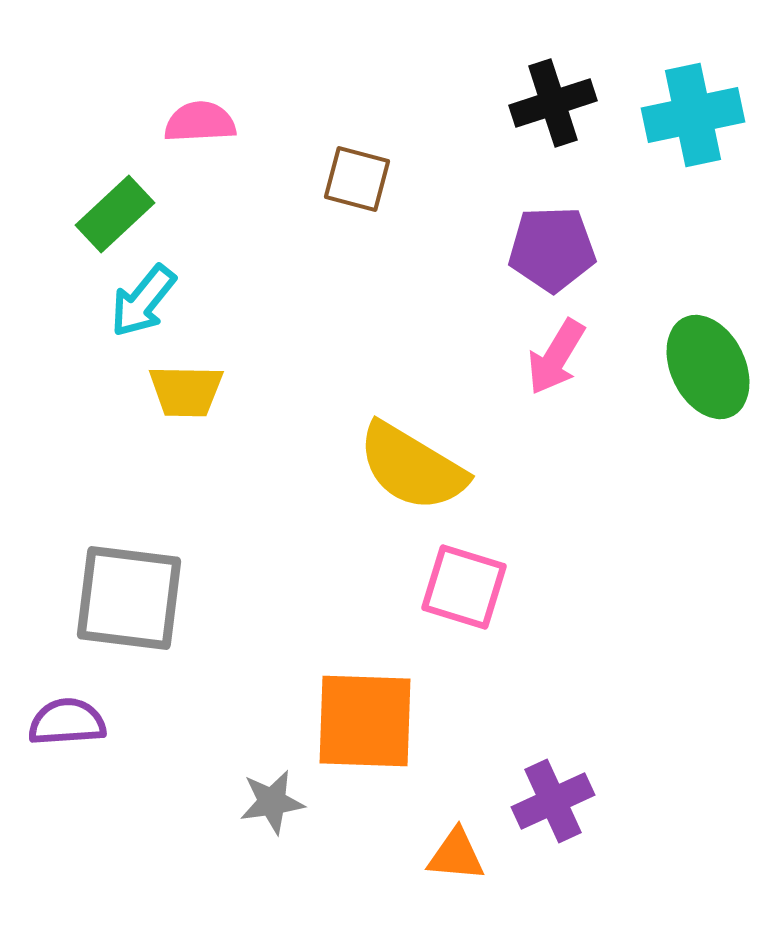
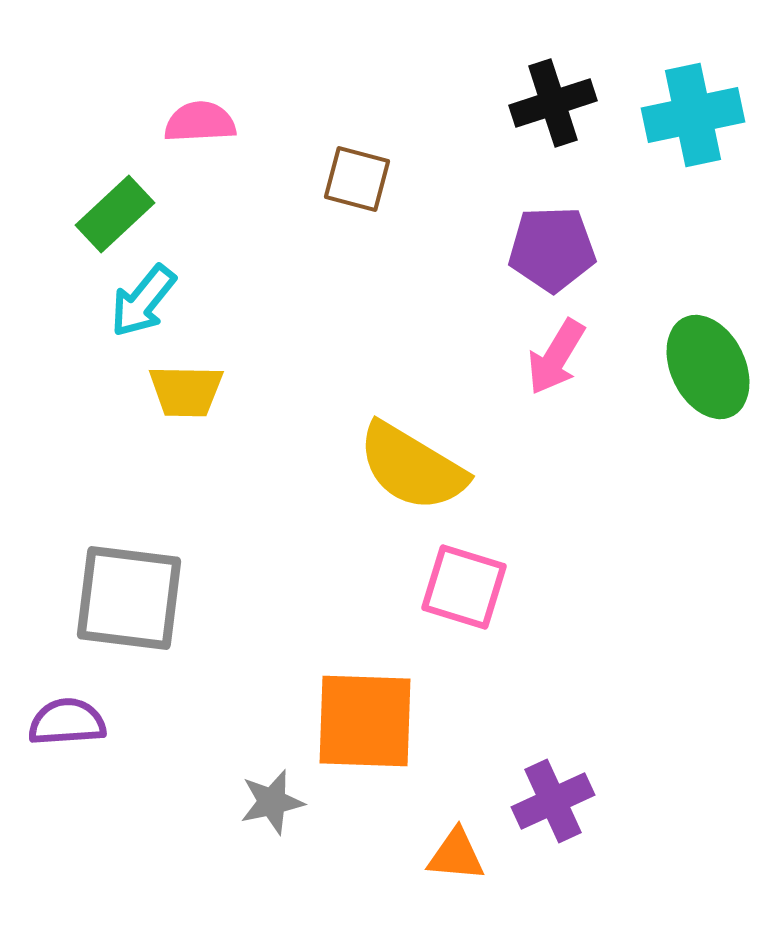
gray star: rotated 4 degrees counterclockwise
